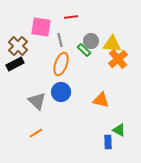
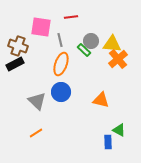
brown cross: rotated 24 degrees counterclockwise
